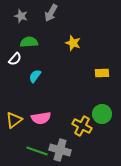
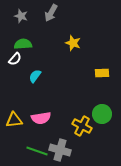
green semicircle: moved 6 px left, 2 px down
yellow triangle: rotated 30 degrees clockwise
